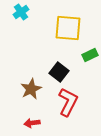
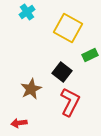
cyan cross: moved 6 px right
yellow square: rotated 24 degrees clockwise
black square: moved 3 px right
red L-shape: moved 2 px right
red arrow: moved 13 px left
